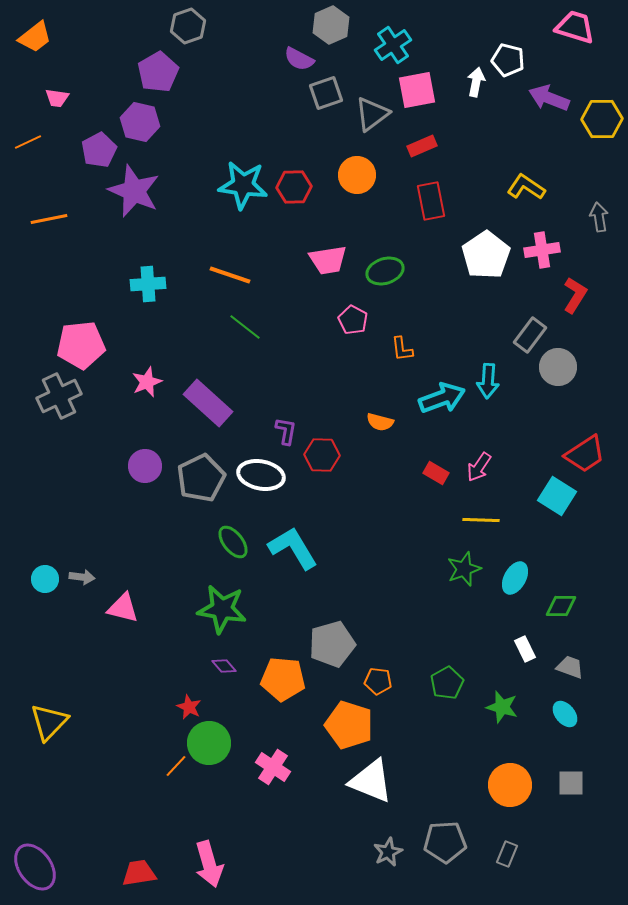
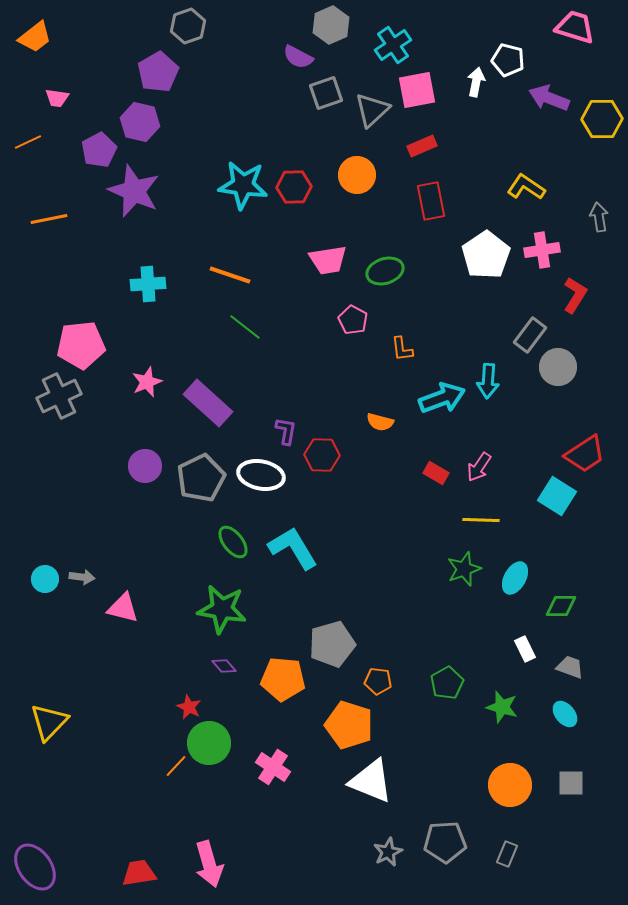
purple semicircle at (299, 59): moved 1 px left, 2 px up
gray triangle at (372, 114): moved 4 px up; rotated 6 degrees counterclockwise
